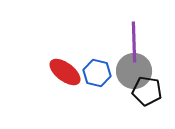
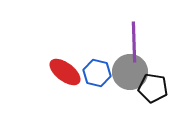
gray circle: moved 4 px left, 1 px down
black pentagon: moved 6 px right, 3 px up
